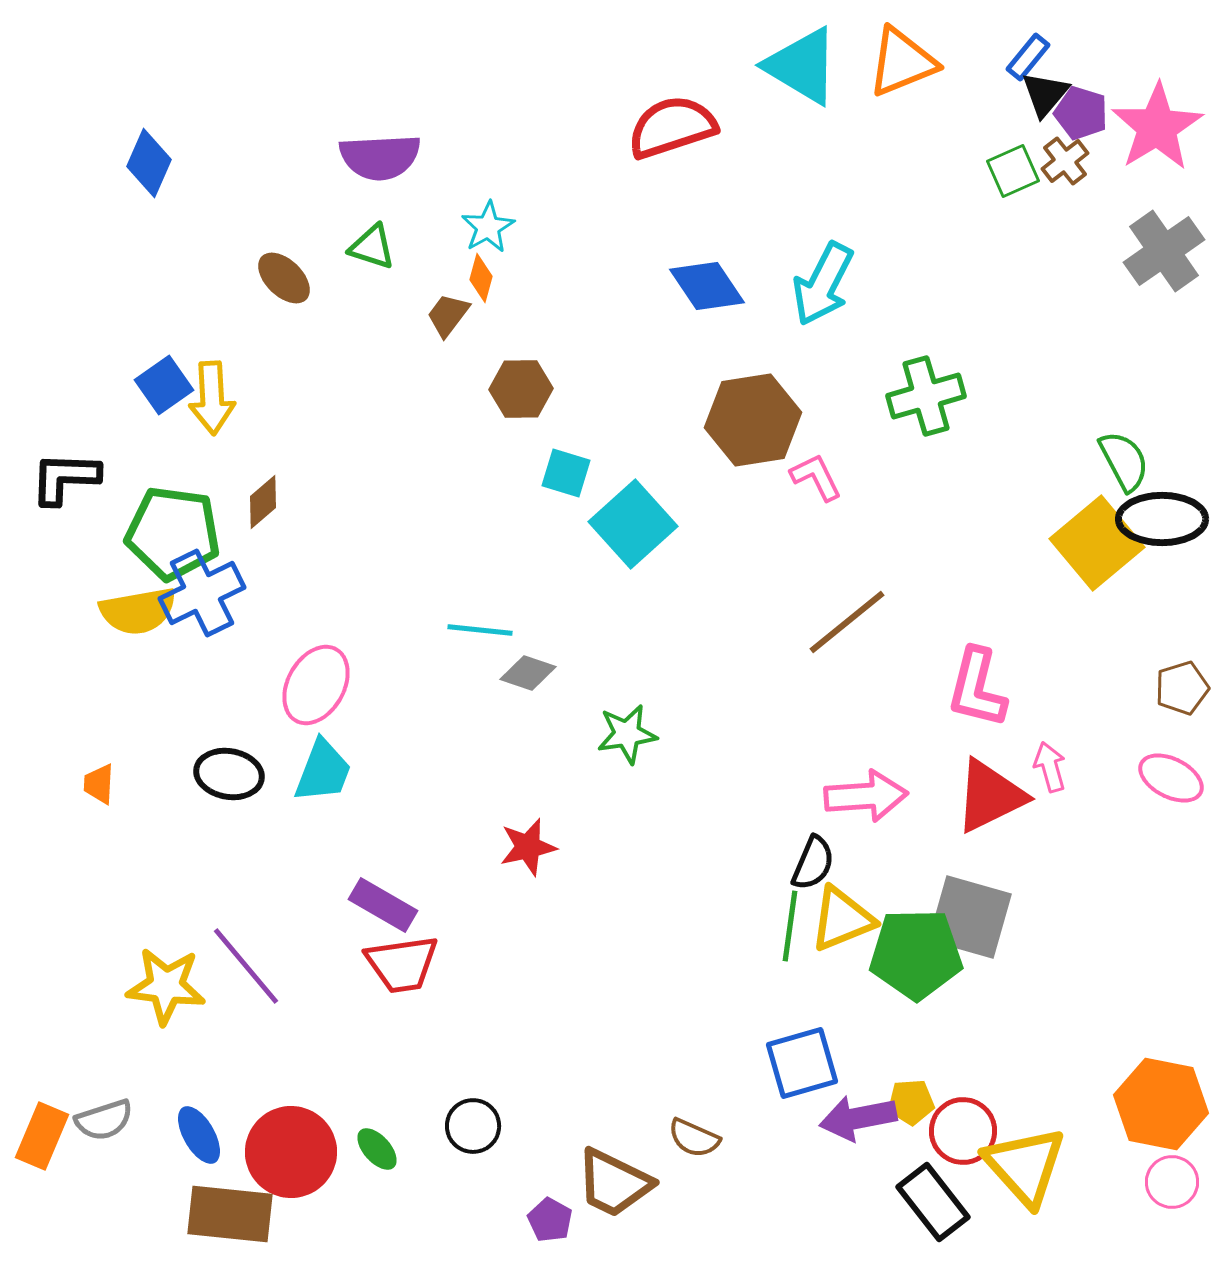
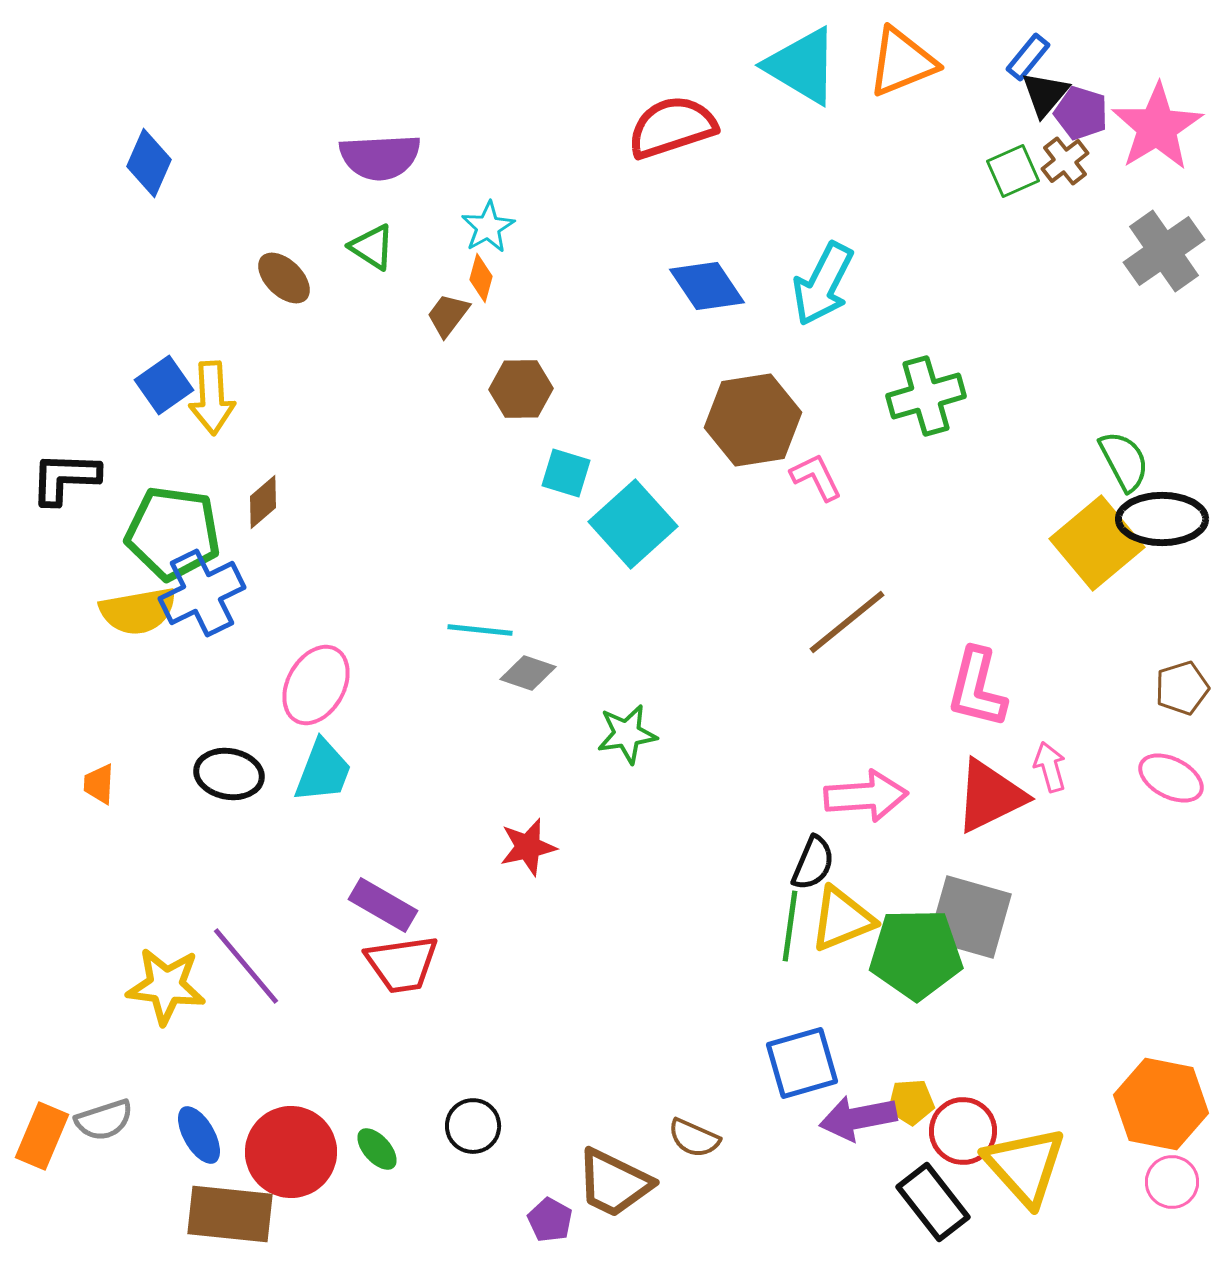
green triangle at (372, 247): rotated 15 degrees clockwise
